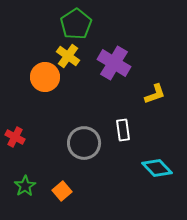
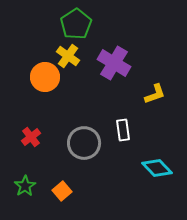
red cross: moved 16 px right; rotated 24 degrees clockwise
